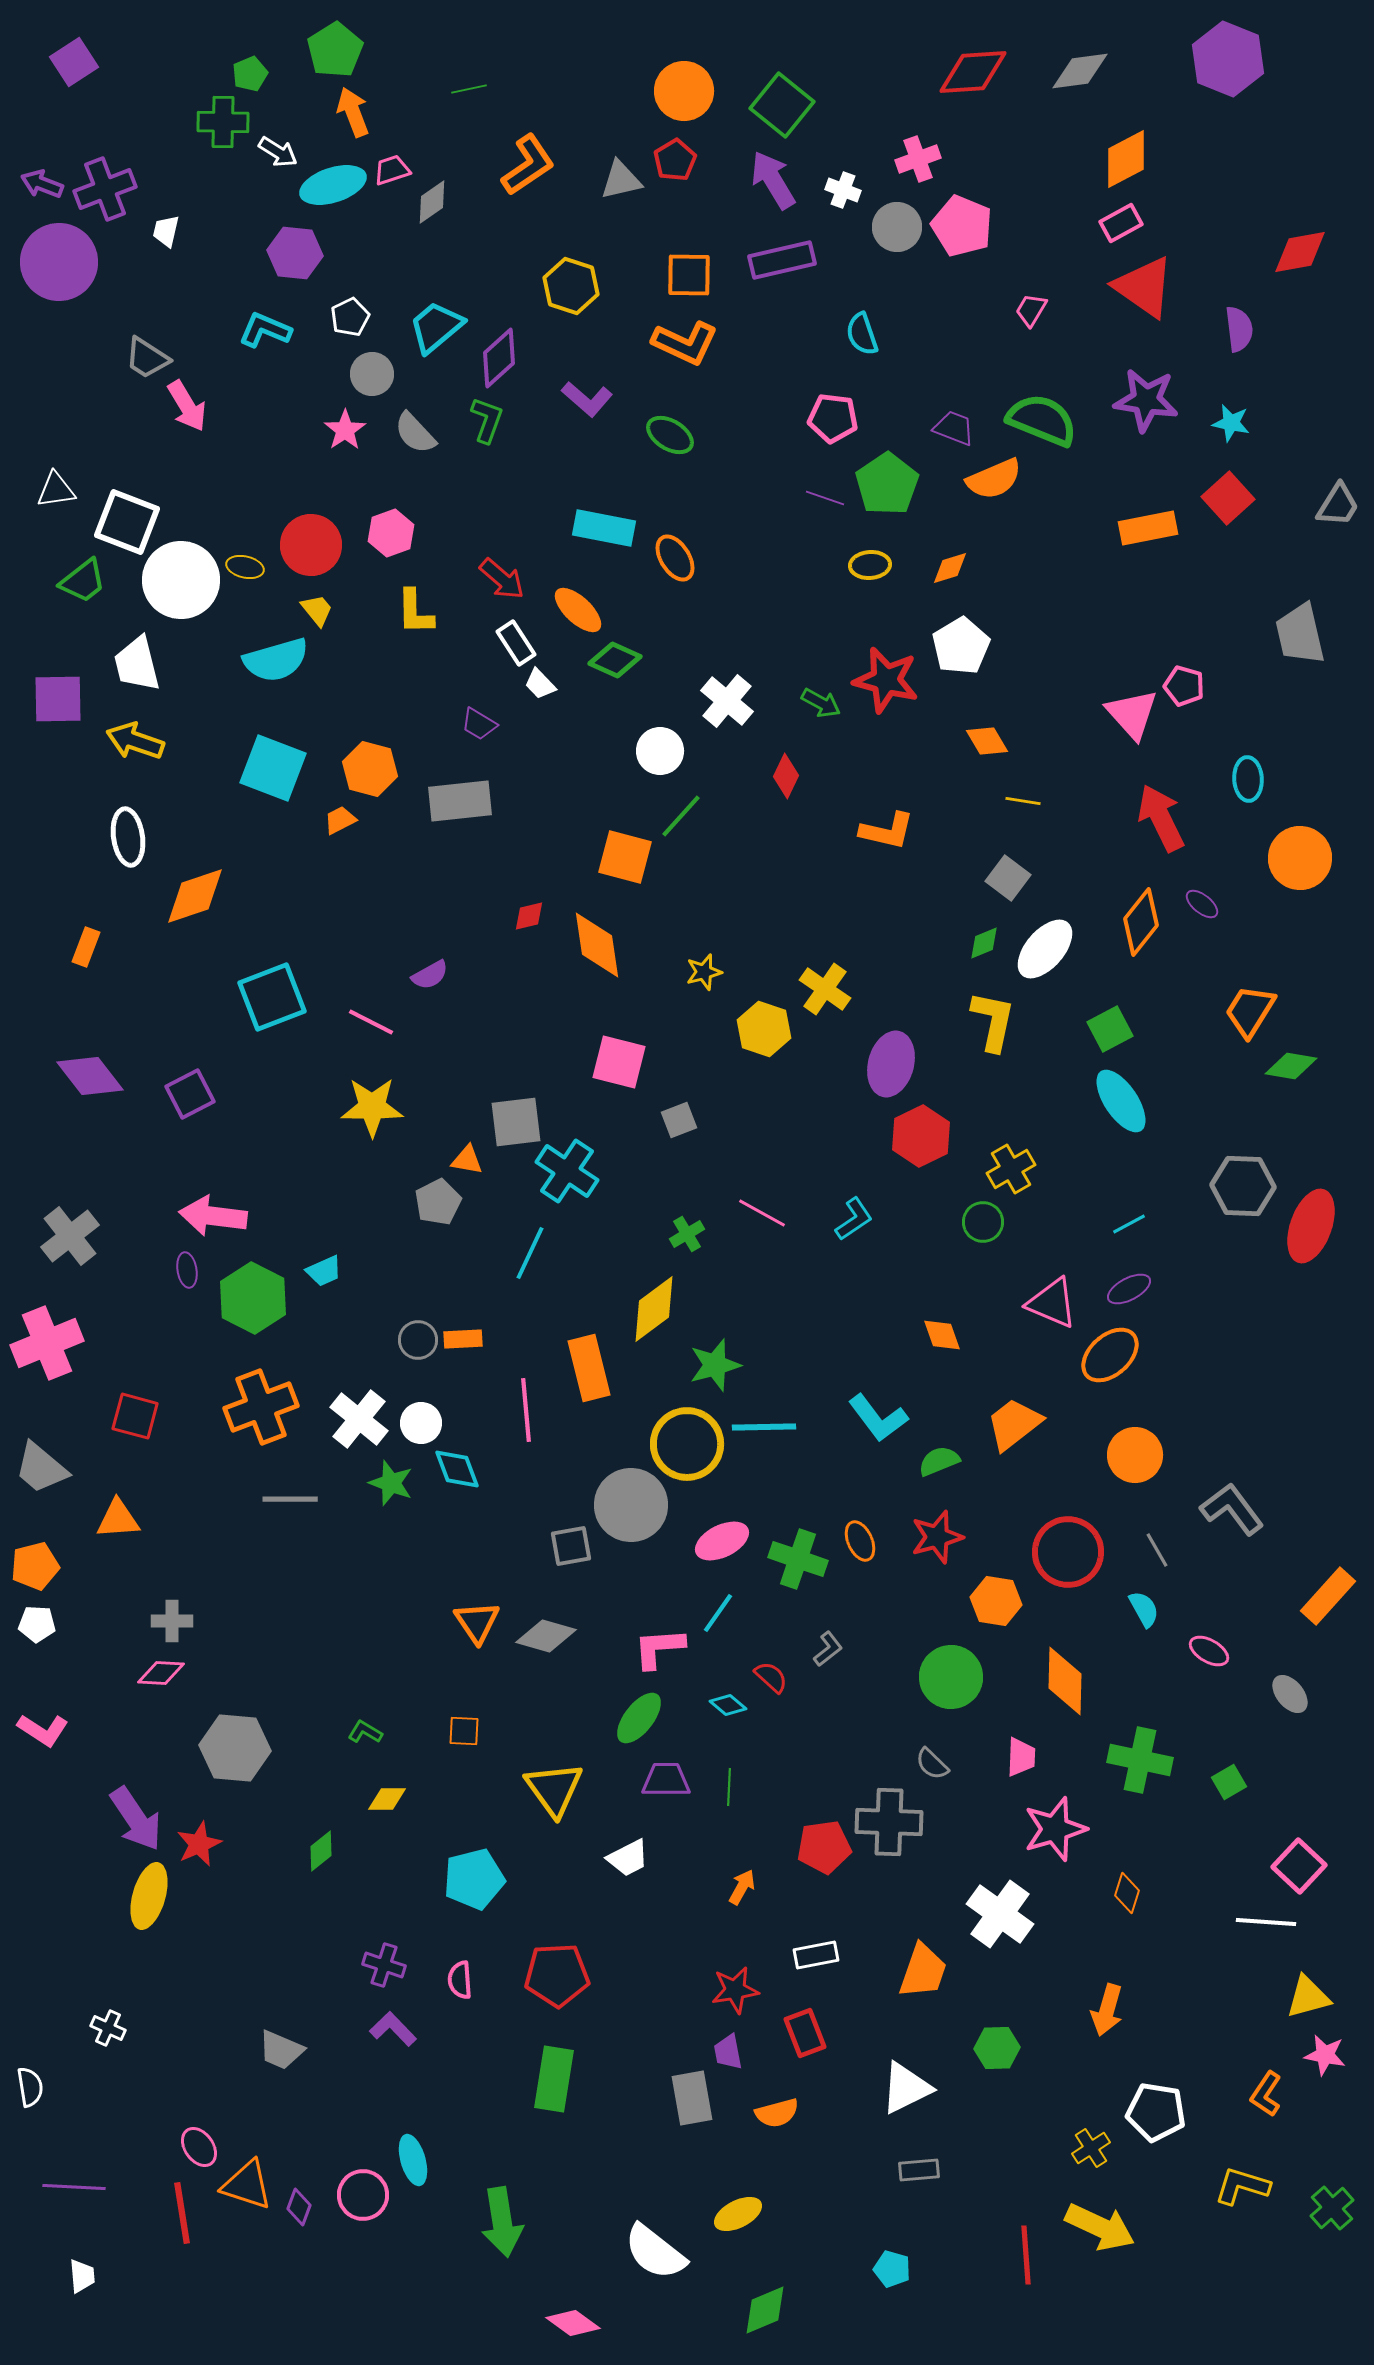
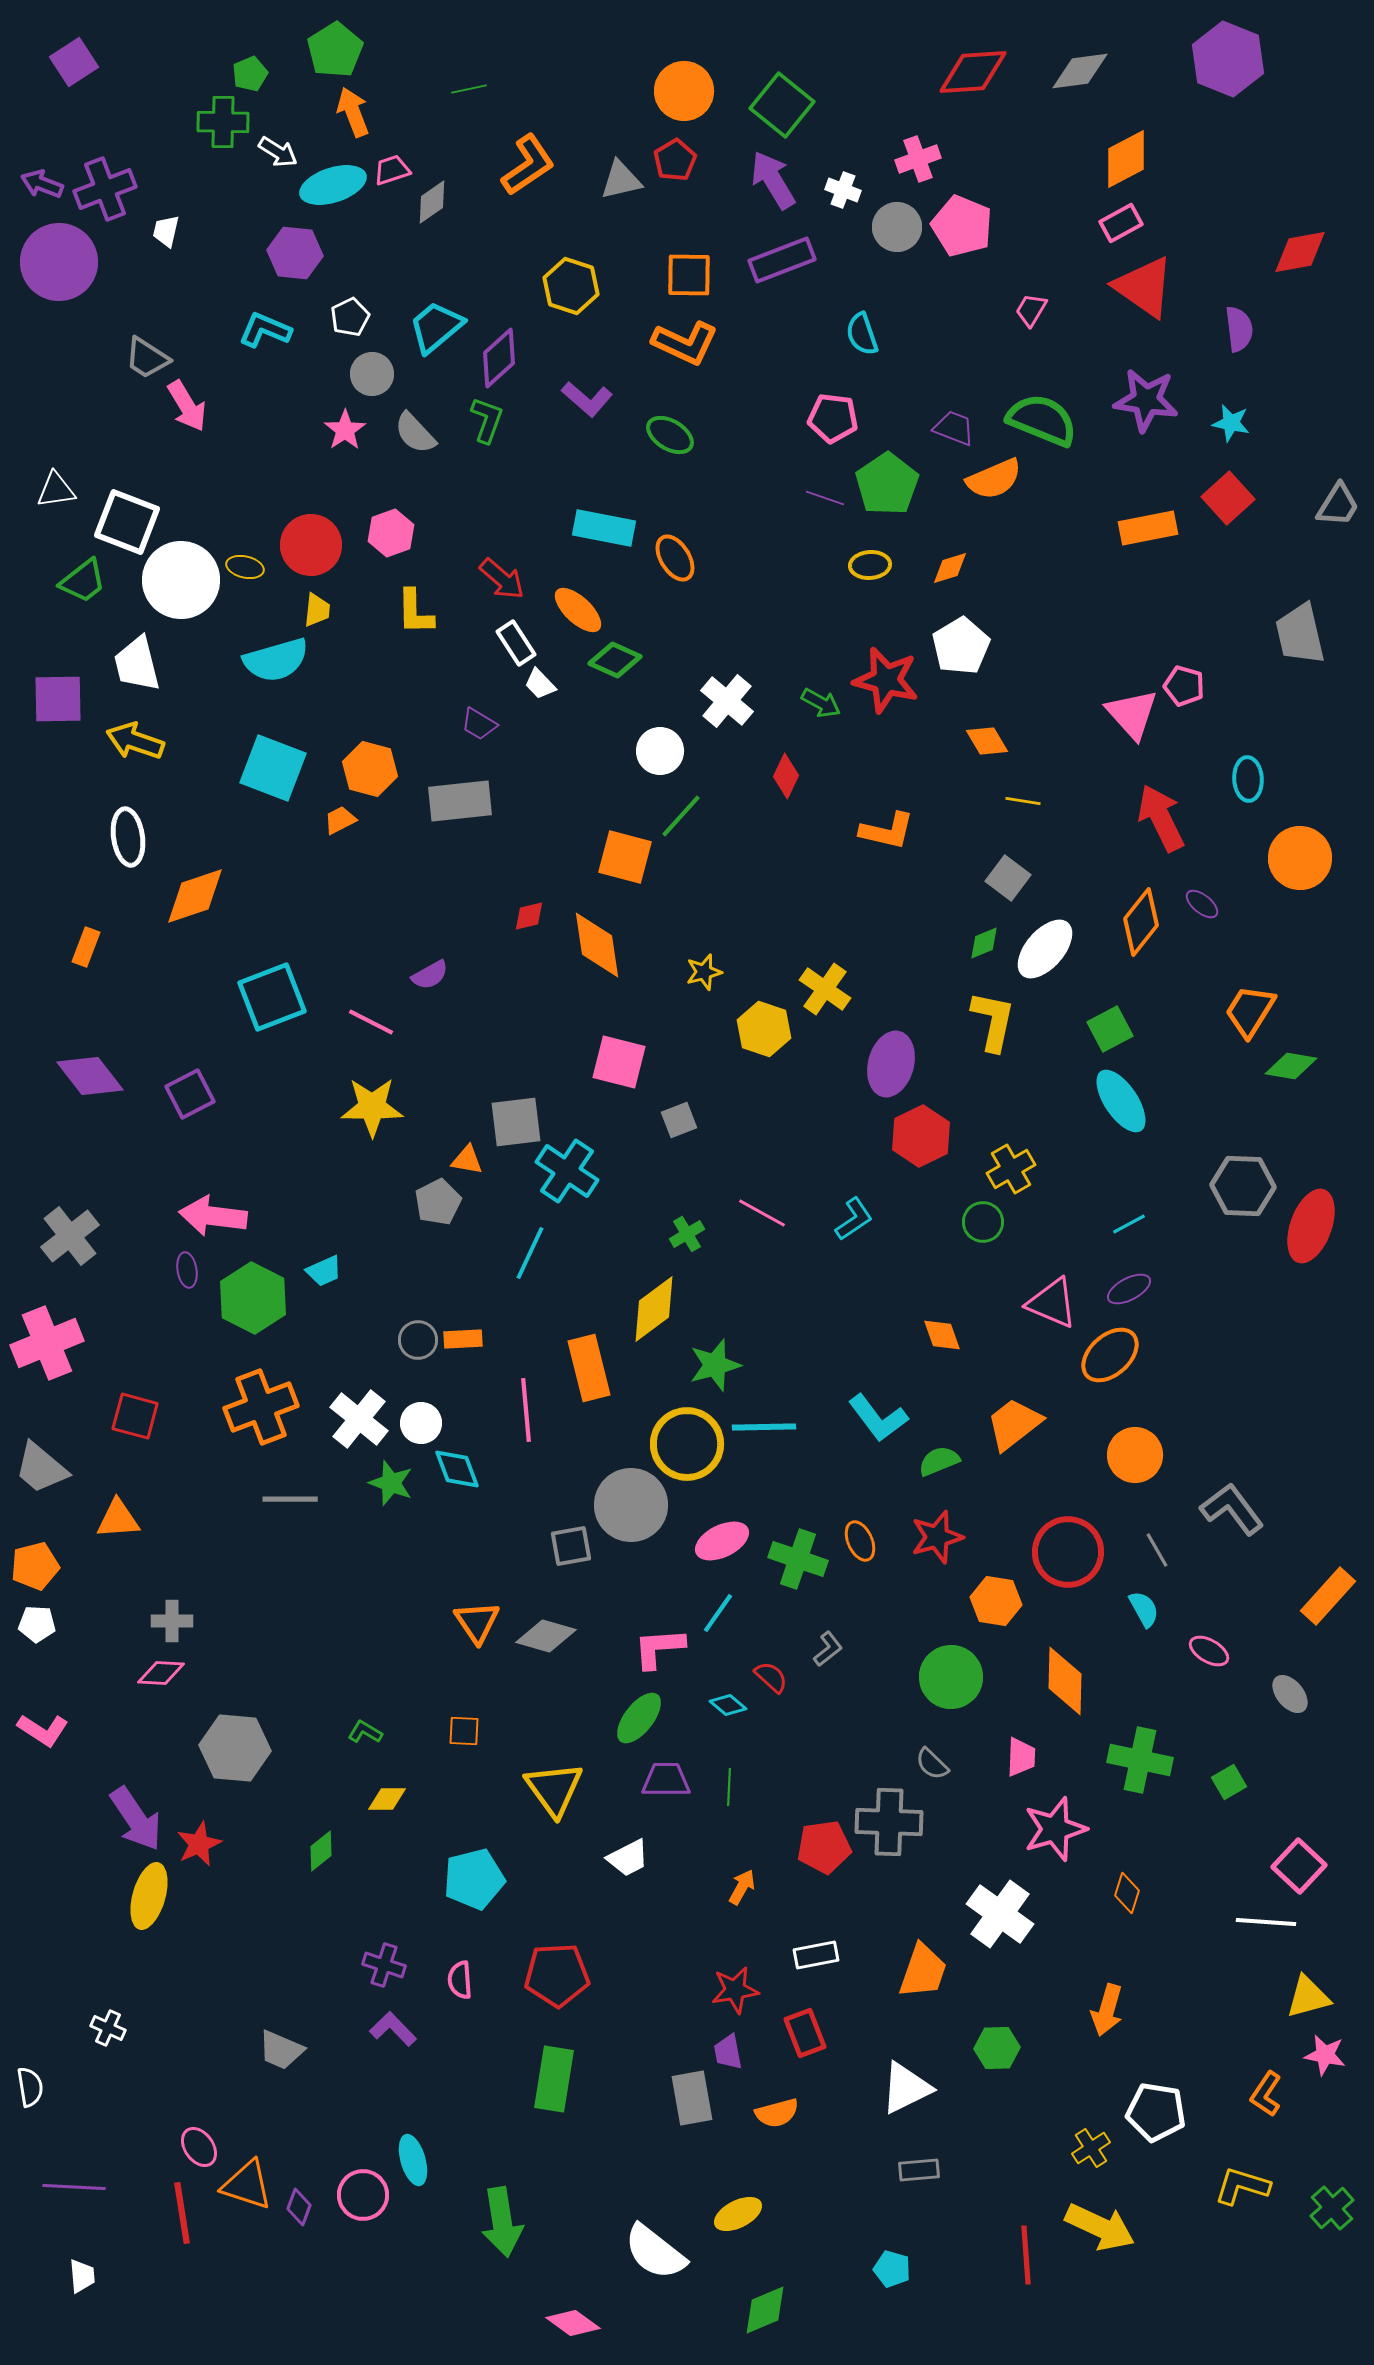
purple rectangle at (782, 260): rotated 8 degrees counterclockwise
yellow trapezoid at (317, 610): rotated 45 degrees clockwise
